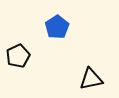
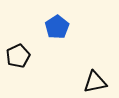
black triangle: moved 4 px right, 3 px down
